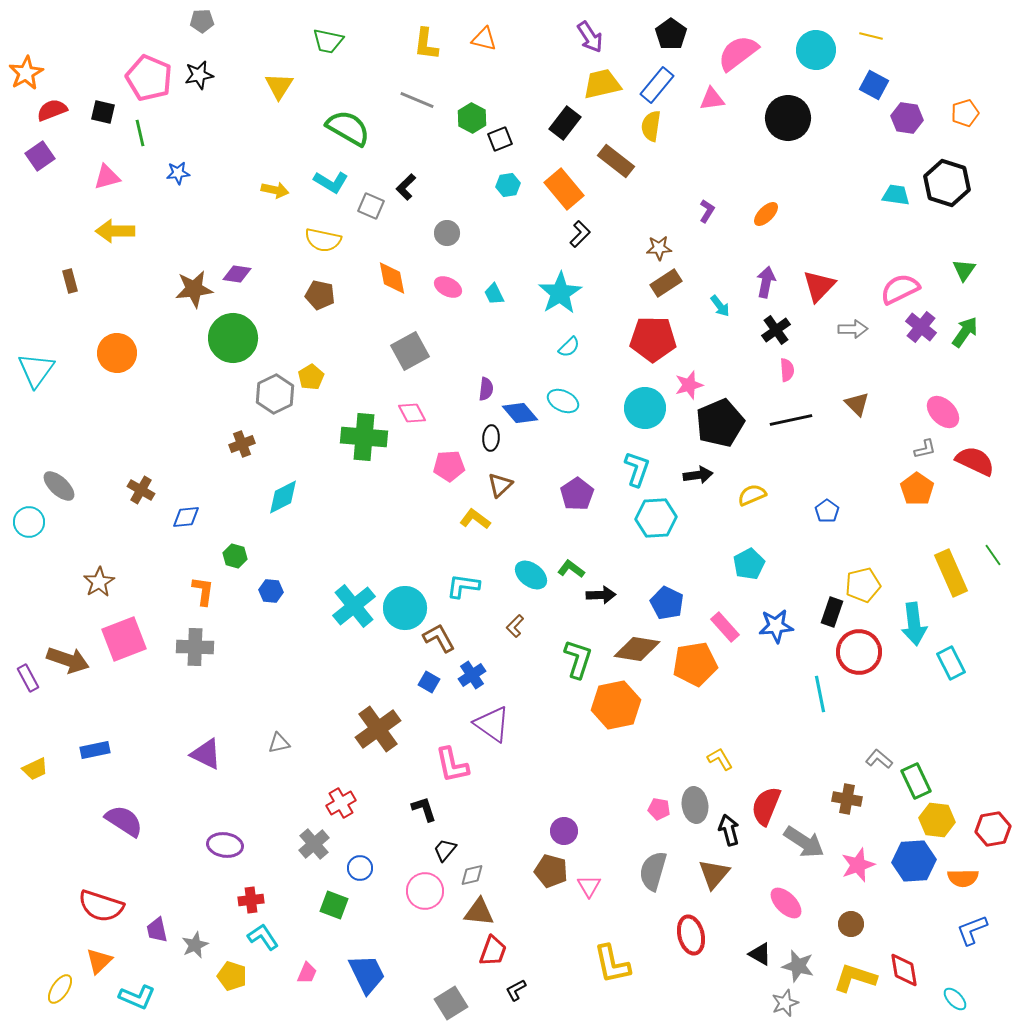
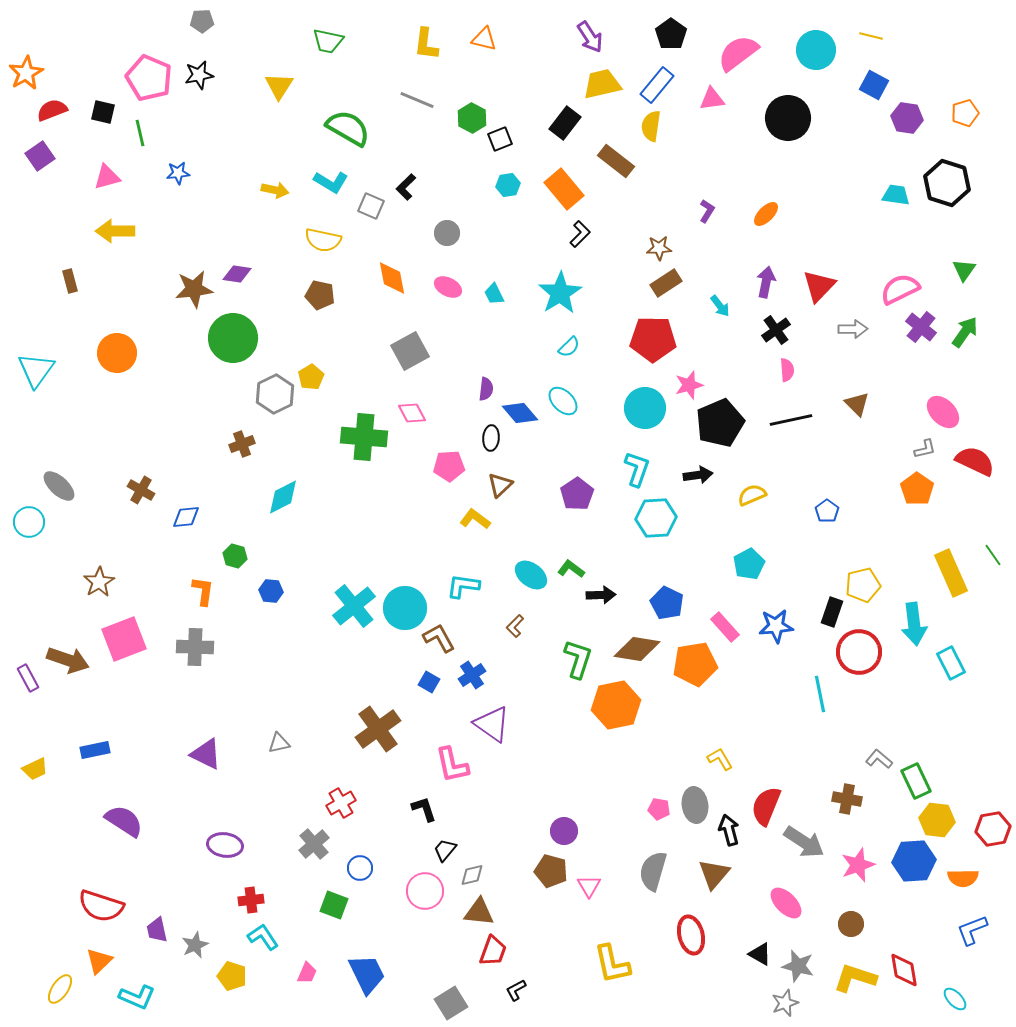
cyan ellipse at (563, 401): rotated 20 degrees clockwise
